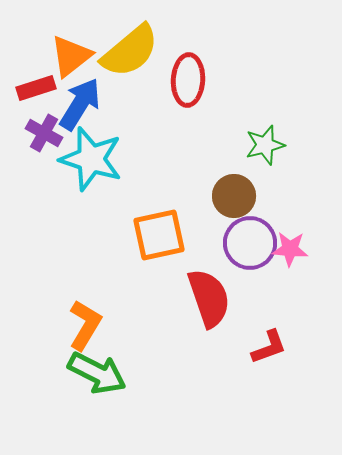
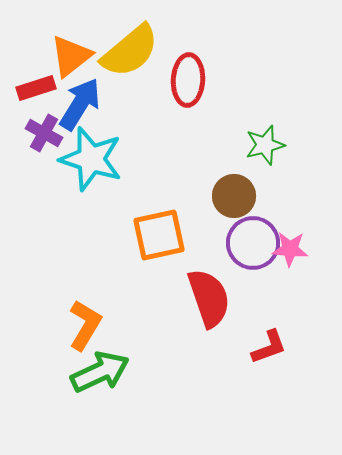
purple circle: moved 3 px right
green arrow: moved 3 px right, 1 px up; rotated 52 degrees counterclockwise
